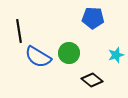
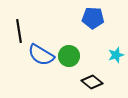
green circle: moved 3 px down
blue semicircle: moved 3 px right, 2 px up
black diamond: moved 2 px down
